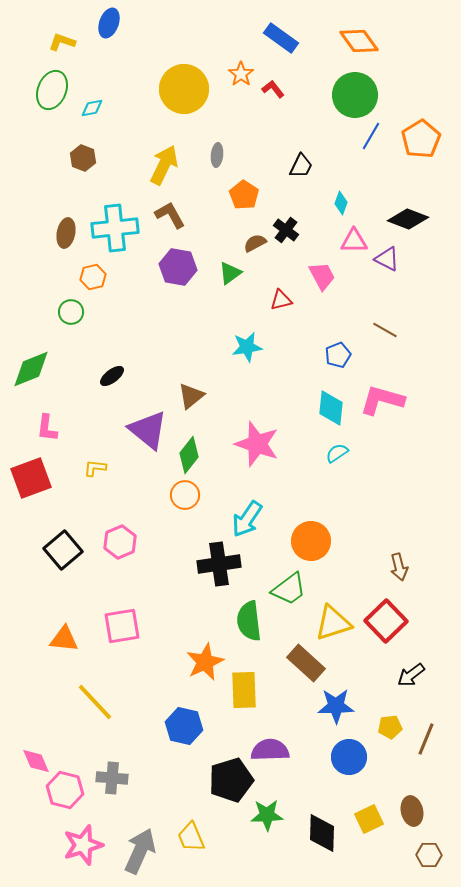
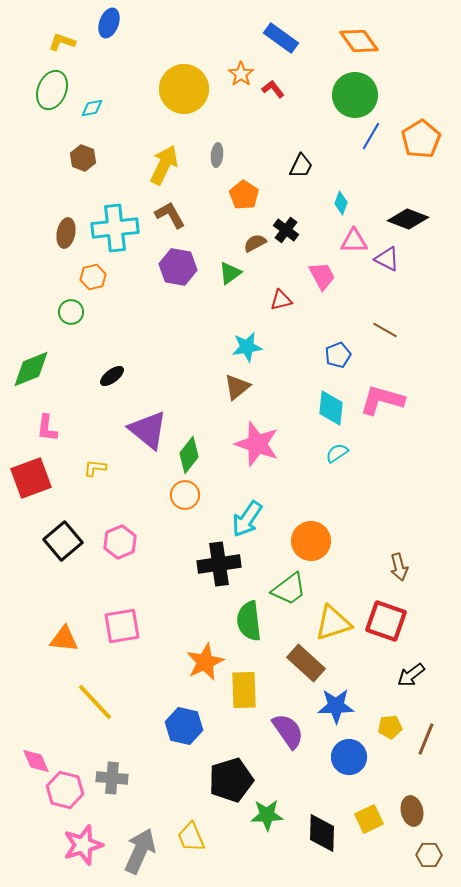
brown triangle at (191, 396): moved 46 px right, 9 px up
black square at (63, 550): moved 9 px up
red square at (386, 621): rotated 27 degrees counterclockwise
purple semicircle at (270, 750): moved 18 px right, 19 px up; rotated 57 degrees clockwise
